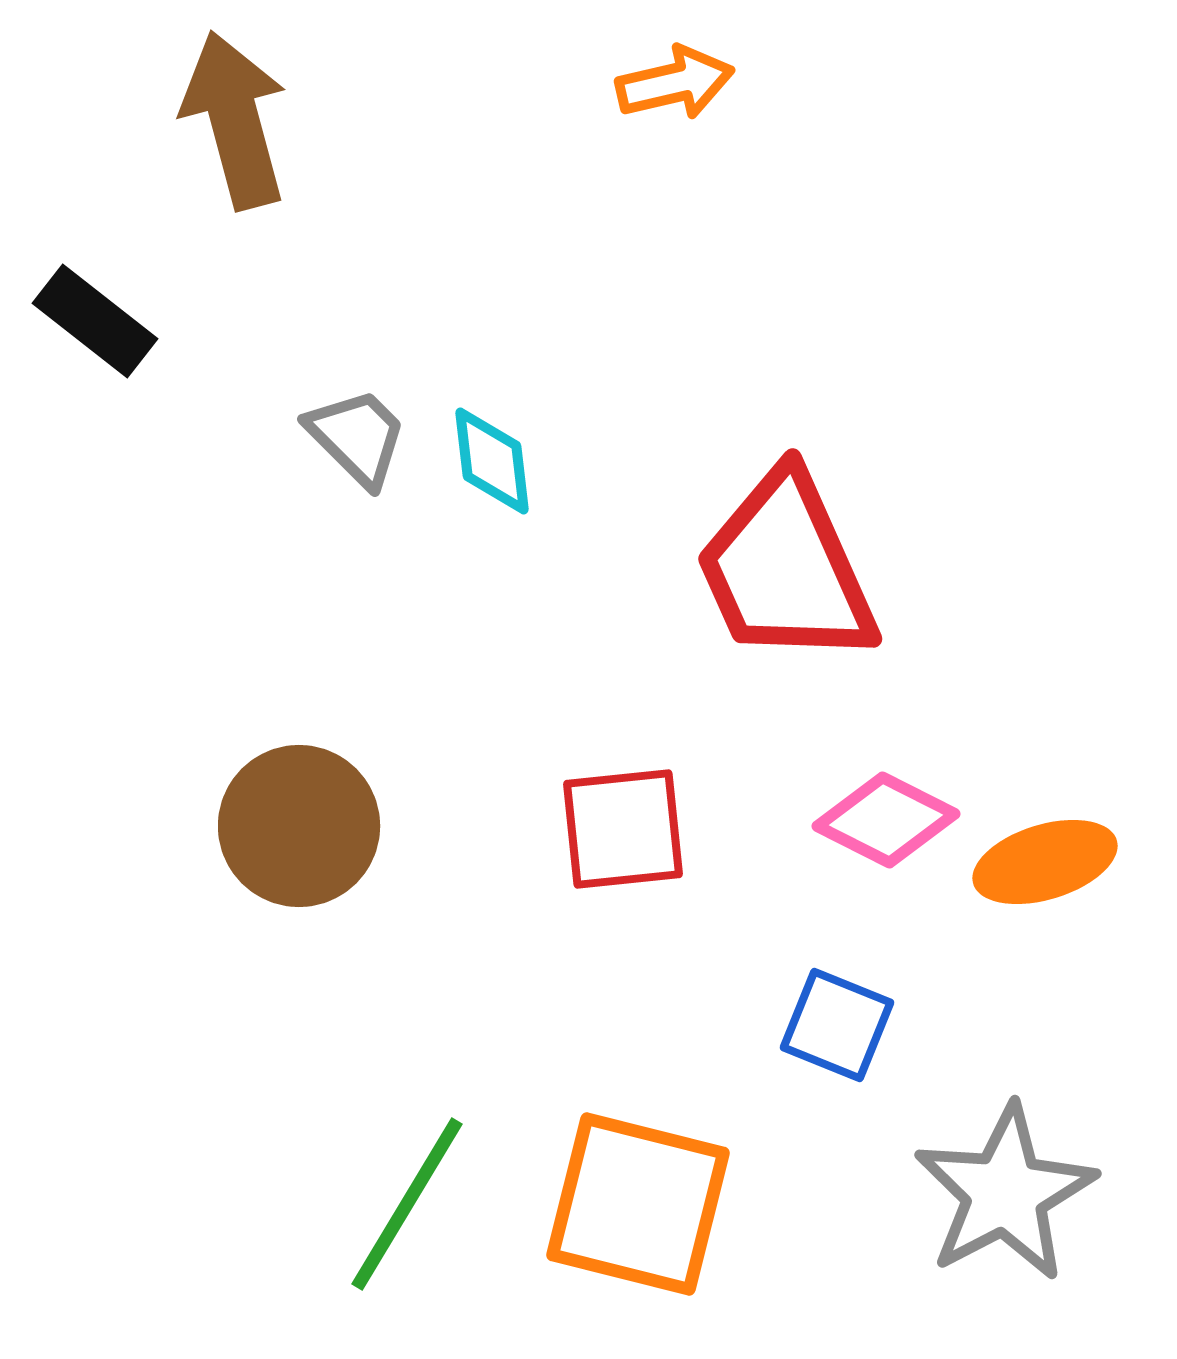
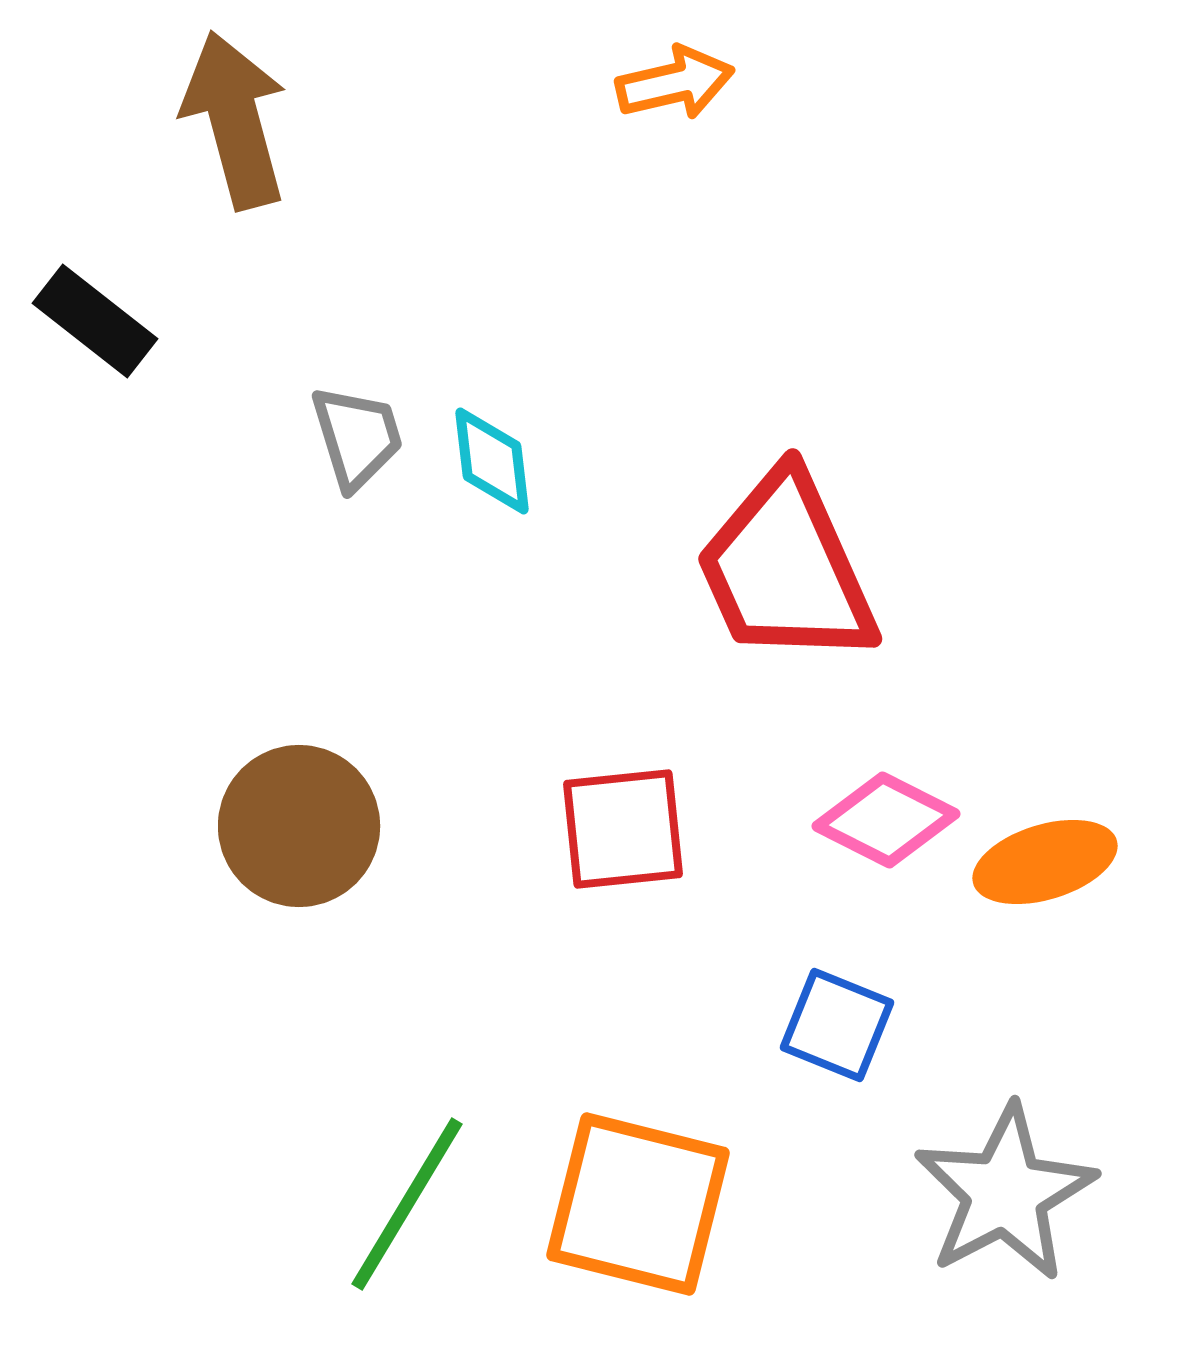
gray trapezoid: rotated 28 degrees clockwise
